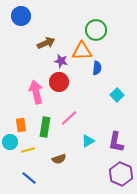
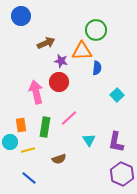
cyan triangle: moved 1 px right, 1 px up; rotated 32 degrees counterclockwise
purple hexagon: moved 1 px right
